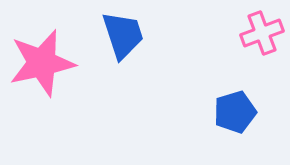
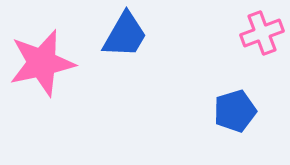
blue trapezoid: moved 2 px right; rotated 48 degrees clockwise
blue pentagon: moved 1 px up
